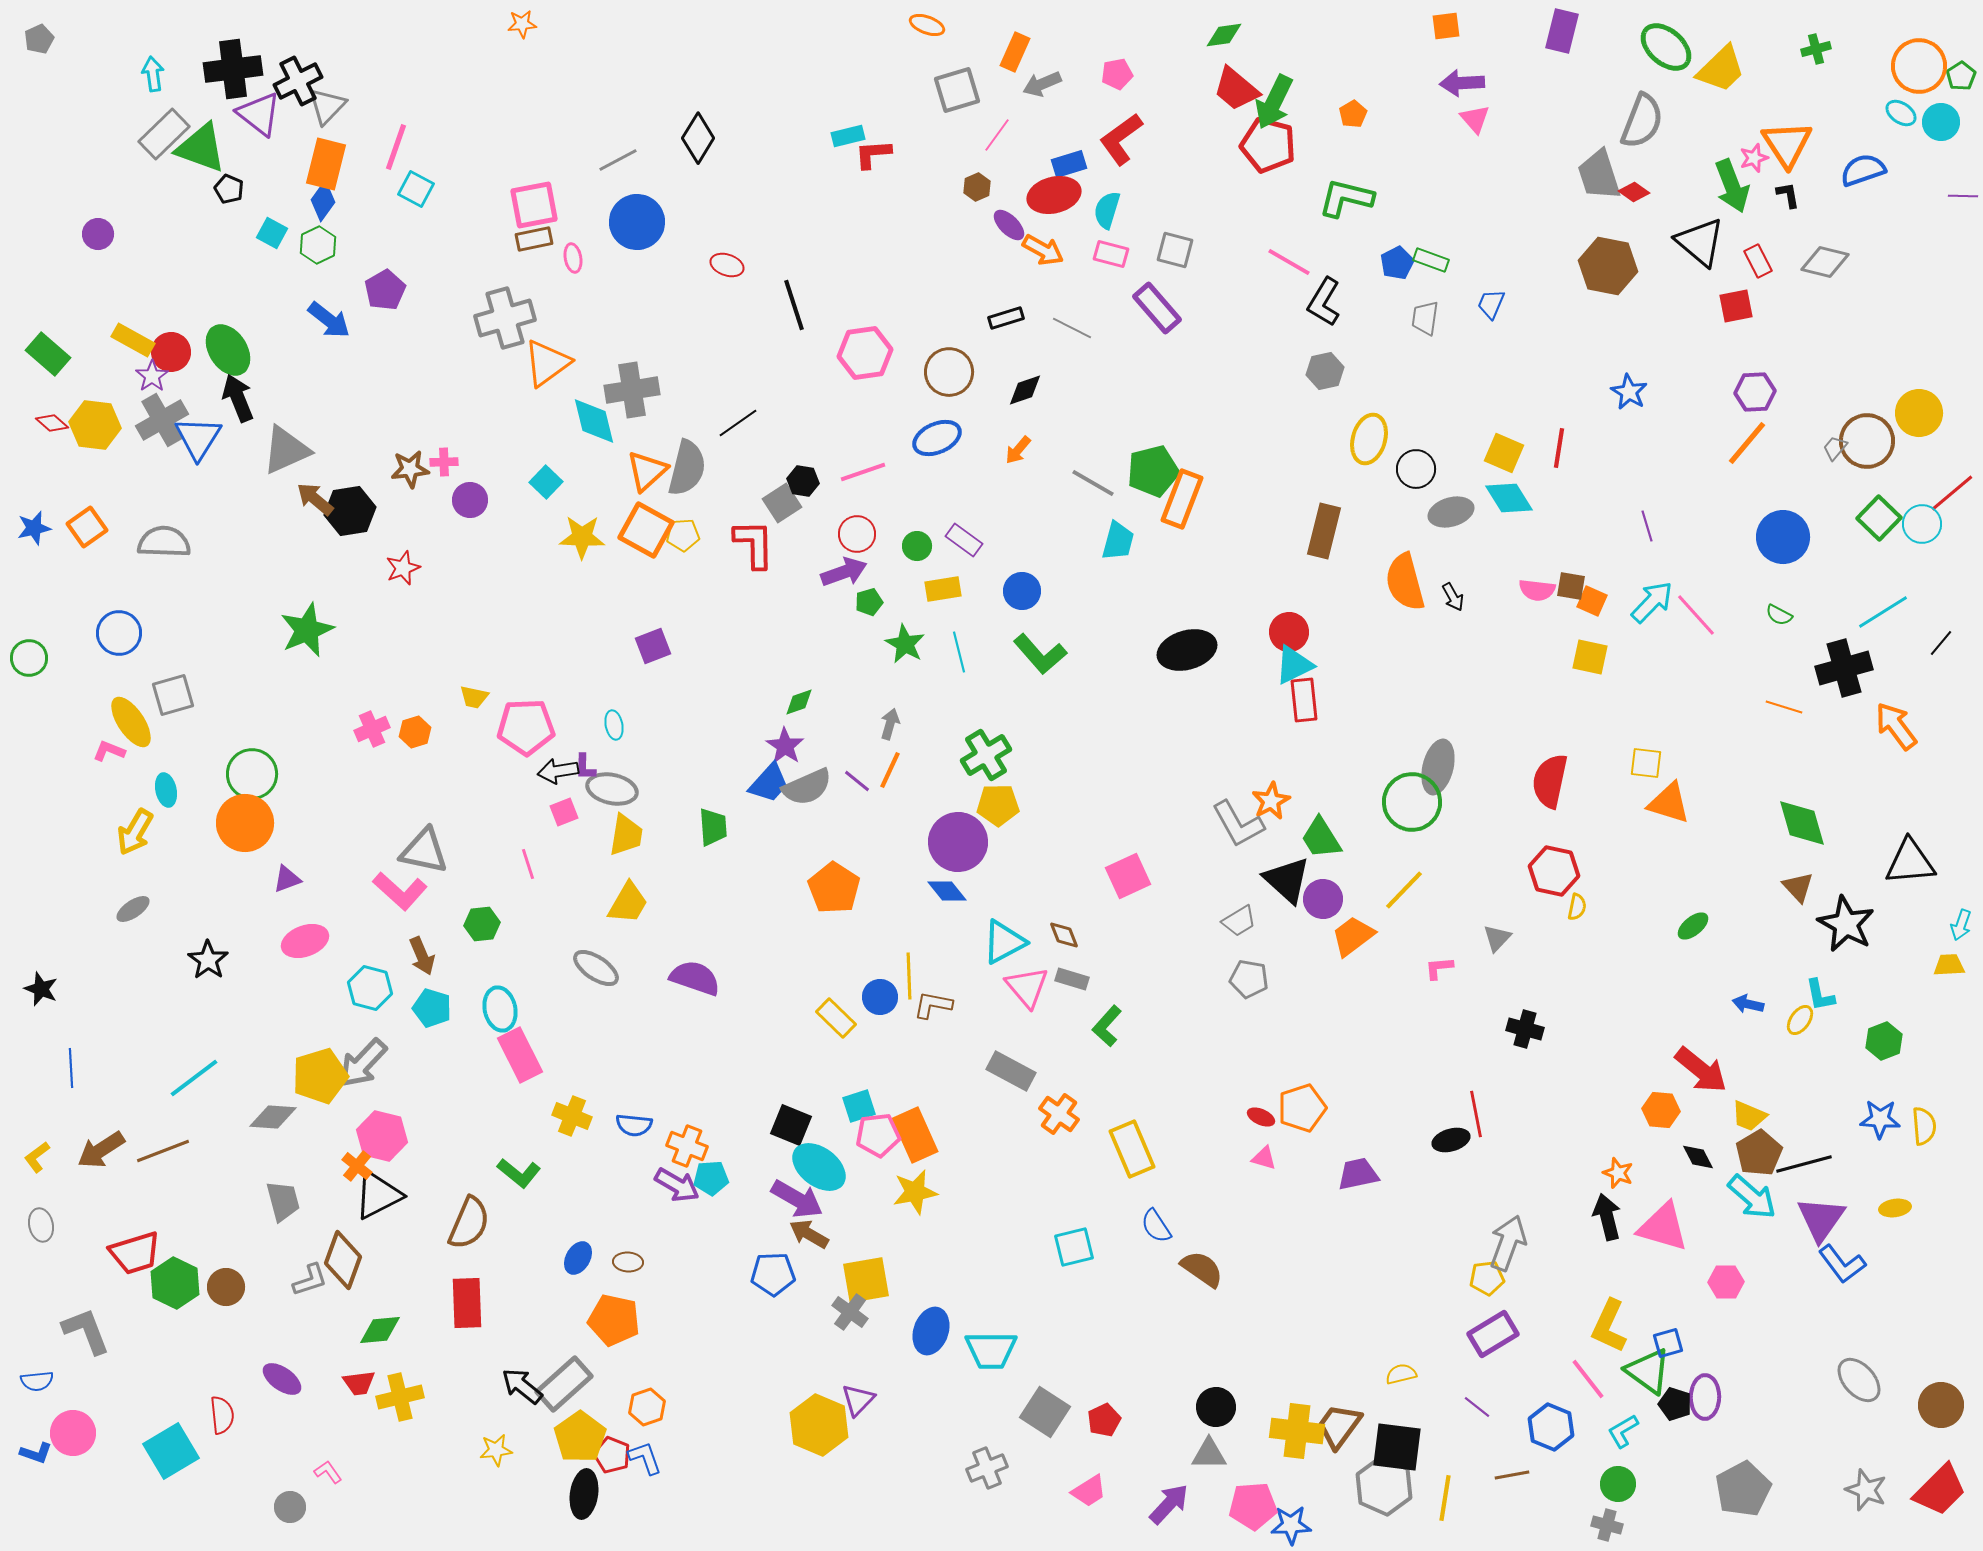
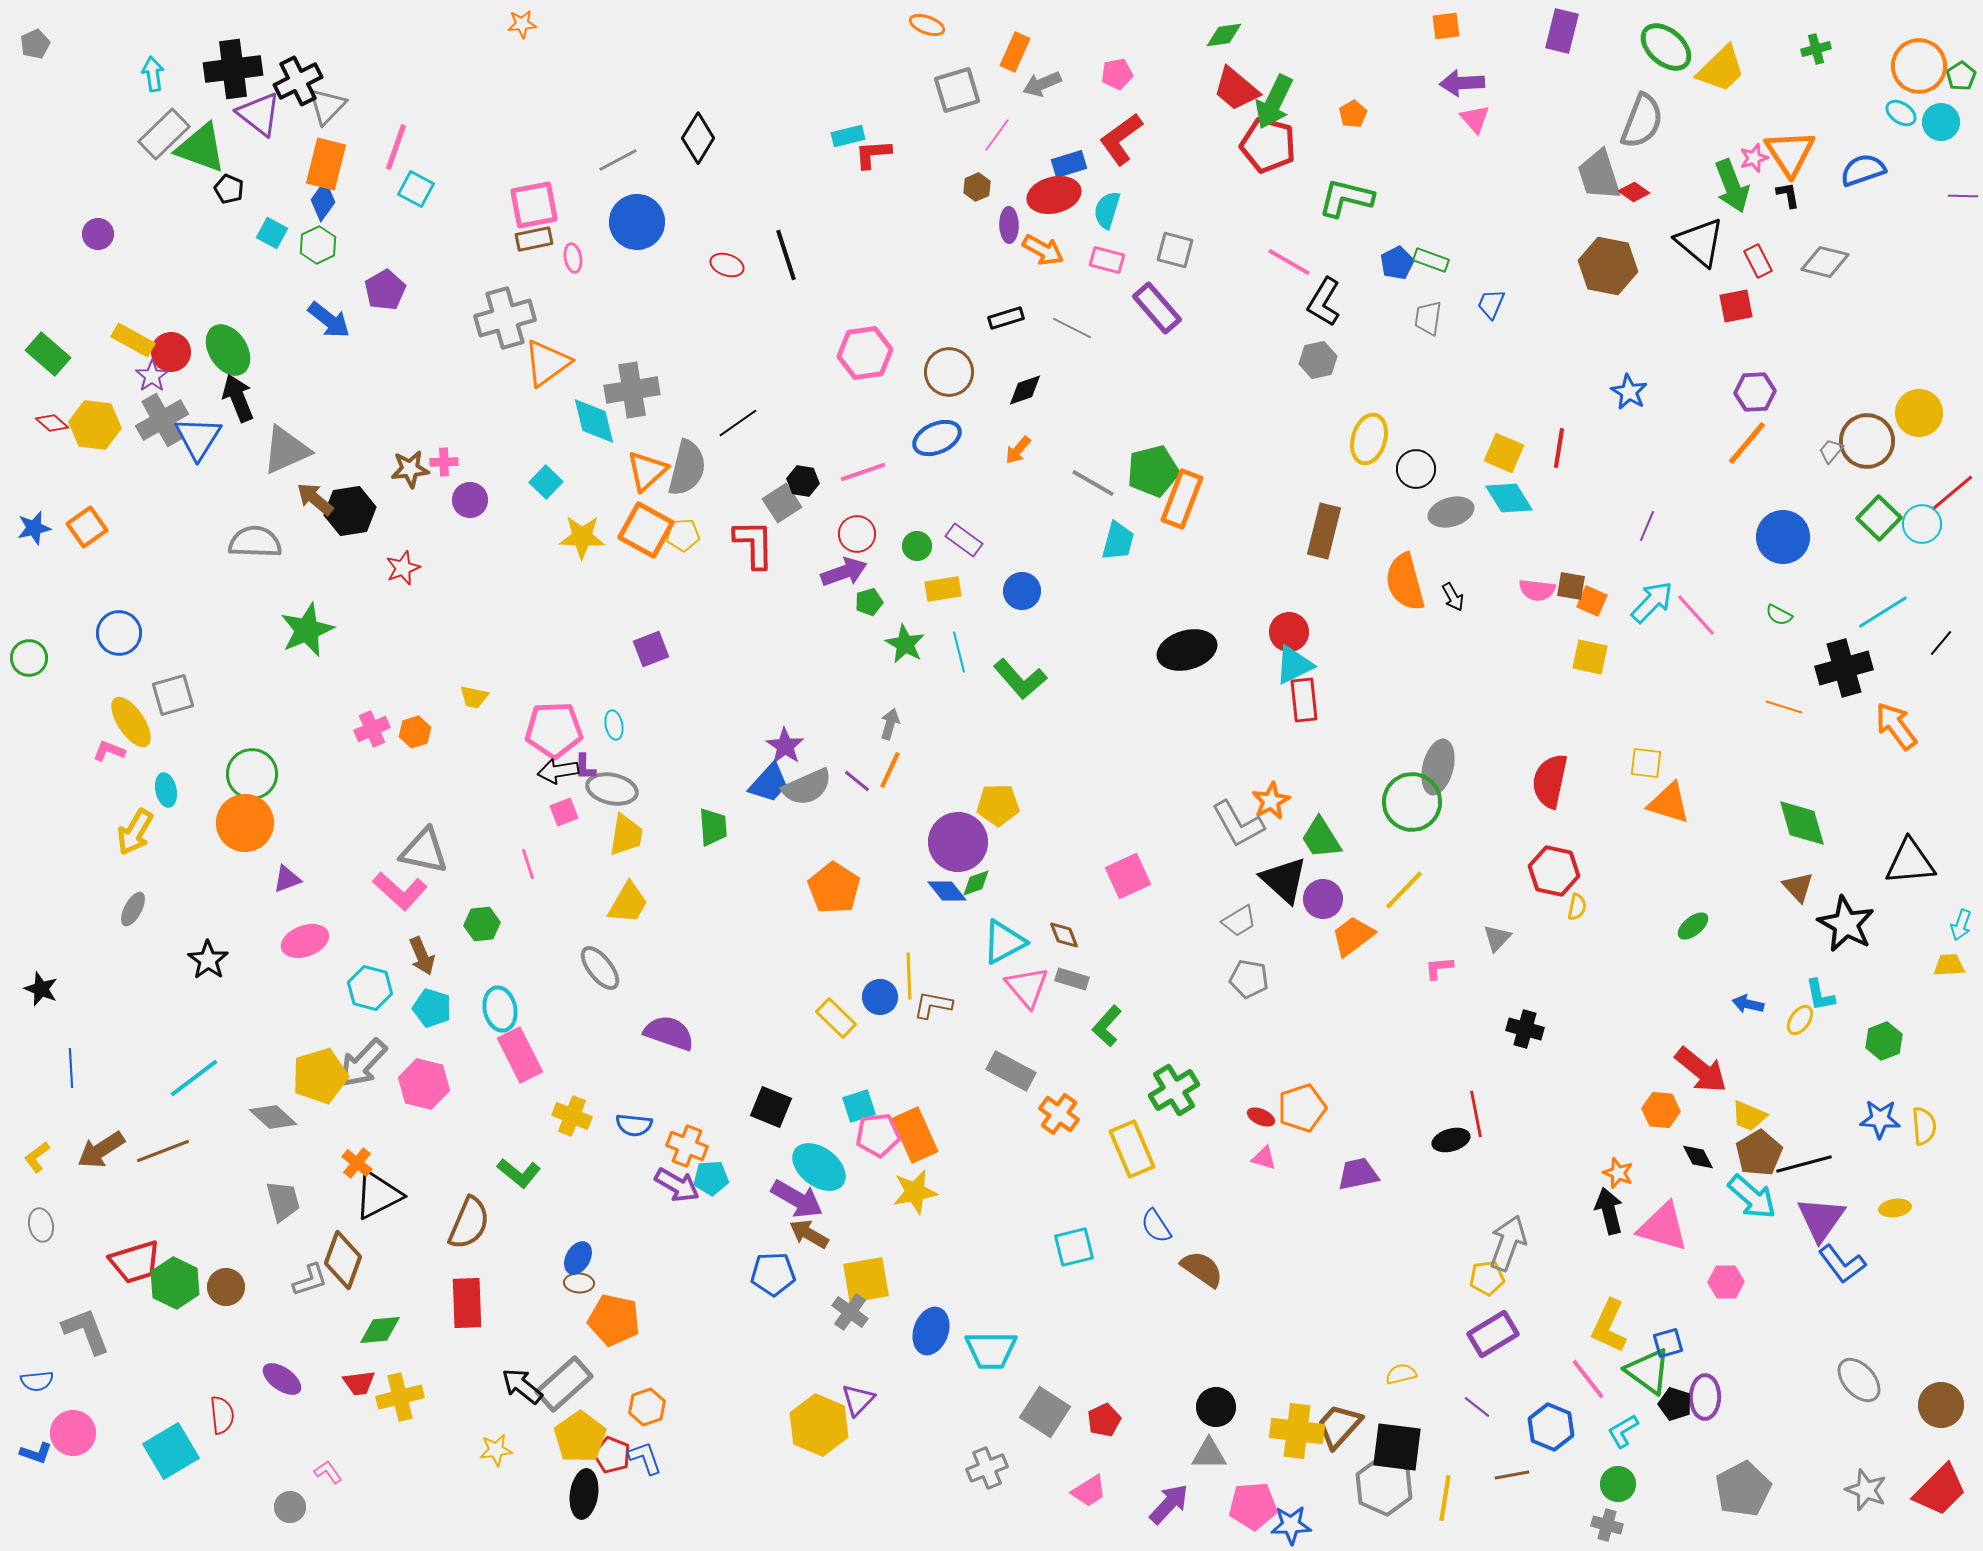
gray pentagon at (39, 39): moved 4 px left, 5 px down
orange triangle at (1787, 144): moved 3 px right, 9 px down
purple ellipse at (1009, 225): rotated 44 degrees clockwise
pink rectangle at (1111, 254): moved 4 px left, 6 px down
black line at (794, 305): moved 8 px left, 50 px up
gray trapezoid at (1425, 318): moved 3 px right
gray hexagon at (1325, 371): moved 7 px left, 11 px up
gray trapezoid at (1835, 448): moved 4 px left, 3 px down
purple line at (1647, 526): rotated 40 degrees clockwise
gray semicircle at (164, 542): moved 91 px right
purple square at (653, 646): moved 2 px left, 3 px down
green L-shape at (1040, 654): moved 20 px left, 25 px down
green diamond at (799, 702): moved 177 px right, 181 px down
pink pentagon at (526, 727): moved 28 px right, 3 px down
green cross at (986, 755): moved 188 px right, 335 px down
black triangle at (1287, 880): moved 3 px left
gray ellipse at (133, 909): rotated 28 degrees counterclockwise
gray ellipse at (596, 968): moved 4 px right; rotated 18 degrees clockwise
purple semicircle at (695, 978): moved 26 px left, 55 px down
gray diamond at (273, 1117): rotated 39 degrees clockwise
black square at (791, 1125): moved 20 px left, 18 px up
pink hexagon at (382, 1136): moved 42 px right, 52 px up
orange cross at (357, 1166): moved 3 px up
black arrow at (1607, 1217): moved 2 px right, 6 px up
red trapezoid at (135, 1253): moved 9 px down
brown ellipse at (628, 1262): moved 49 px left, 21 px down
brown trapezoid at (1339, 1426): rotated 6 degrees clockwise
